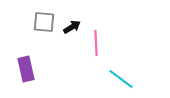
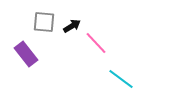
black arrow: moved 1 px up
pink line: rotated 40 degrees counterclockwise
purple rectangle: moved 15 px up; rotated 25 degrees counterclockwise
